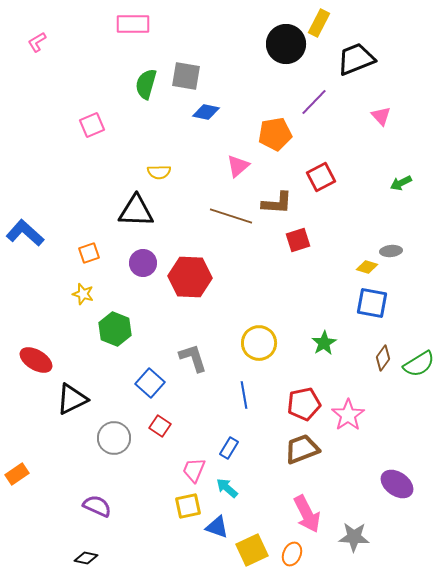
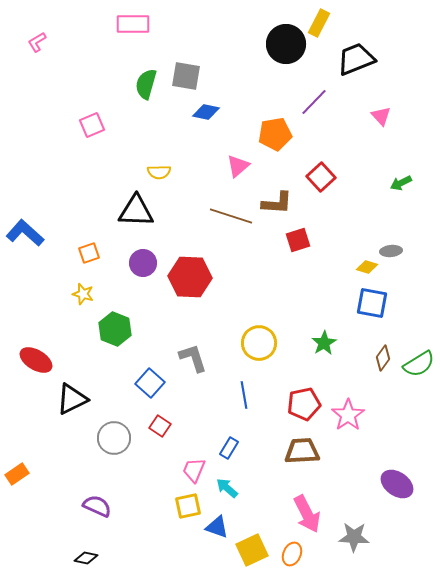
red square at (321, 177): rotated 16 degrees counterclockwise
brown trapezoid at (302, 449): moved 2 px down; rotated 18 degrees clockwise
